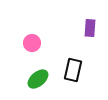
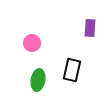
black rectangle: moved 1 px left
green ellipse: moved 1 px down; rotated 40 degrees counterclockwise
